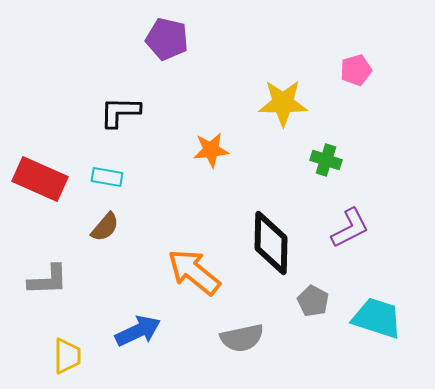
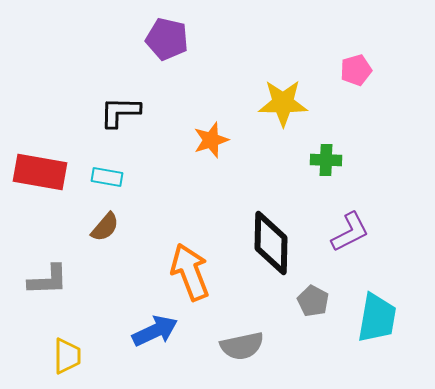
orange star: moved 10 px up; rotated 12 degrees counterclockwise
green cross: rotated 16 degrees counterclockwise
red rectangle: moved 7 px up; rotated 14 degrees counterclockwise
purple L-shape: moved 4 px down
orange arrow: moved 4 px left; rotated 30 degrees clockwise
cyan trapezoid: rotated 82 degrees clockwise
blue arrow: moved 17 px right
gray semicircle: moved 8 px down
